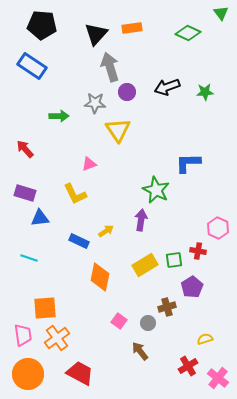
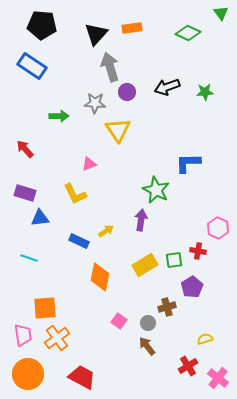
brown arrow at (140, 351): moved 7 px right, 5 px up
red trapezoid at (80, 373): moved 2 px right, 4 px down
